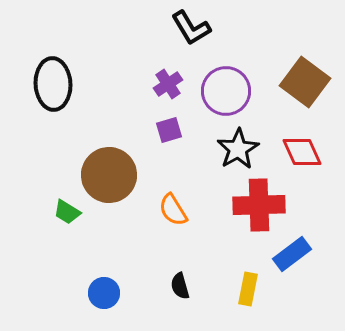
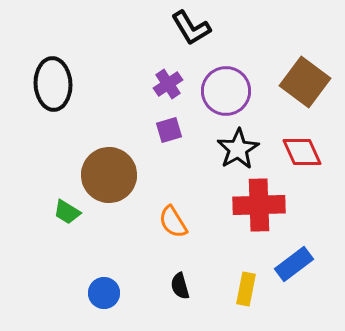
orange semicircle: moved 12 px down
blue rectangle: moved 2 px right, 10 px down
yellow rectangle: moved 2 px left
